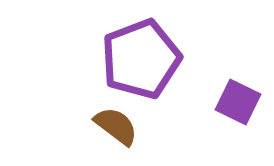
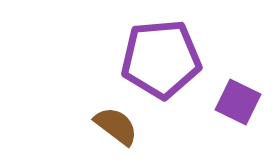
purple pentagon: moved 20 px right; rotated 16 degrees clockwise
